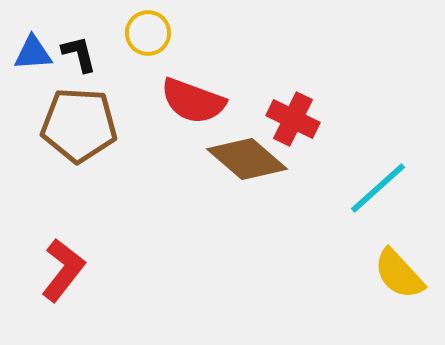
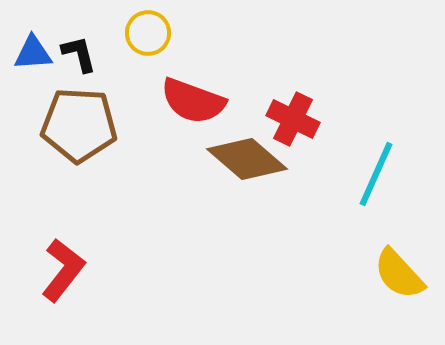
cyan line: moved 2 px left, 14 px up; rotated 24 degrees counterclockwise
